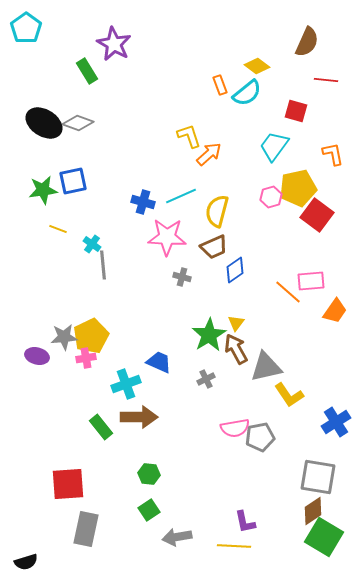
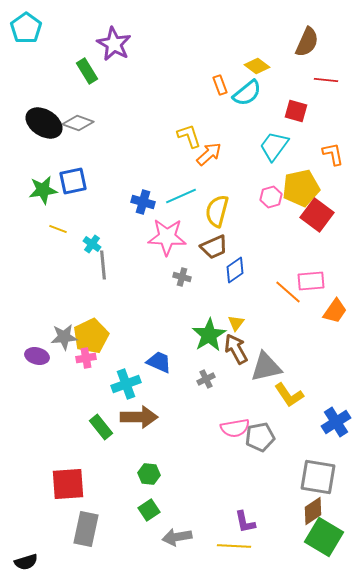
yellow pentagon at (298, 188): moved 3 px right
